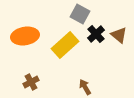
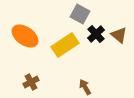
orange ellipse: rotated 44 degrees clockwise
yellow rectangle: rotated 8 degrees clockwise
